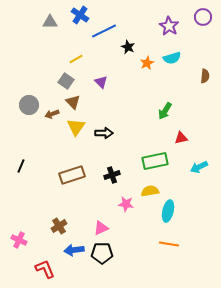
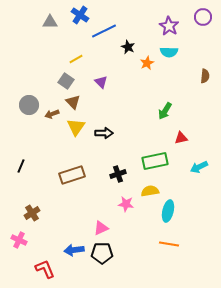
cyan semicircle: moved 3 px left, 6 px up; rotated 18 degrees clockwise
black cross: moved 6 px right, 1 px up
brown cross: moved 27 px left, 13 px up
